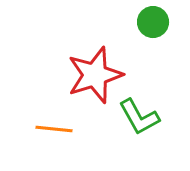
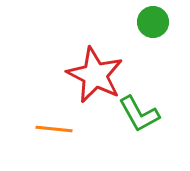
red star: rotated 28 degrees counterclockwise
green L-shape: moved 3 px up
